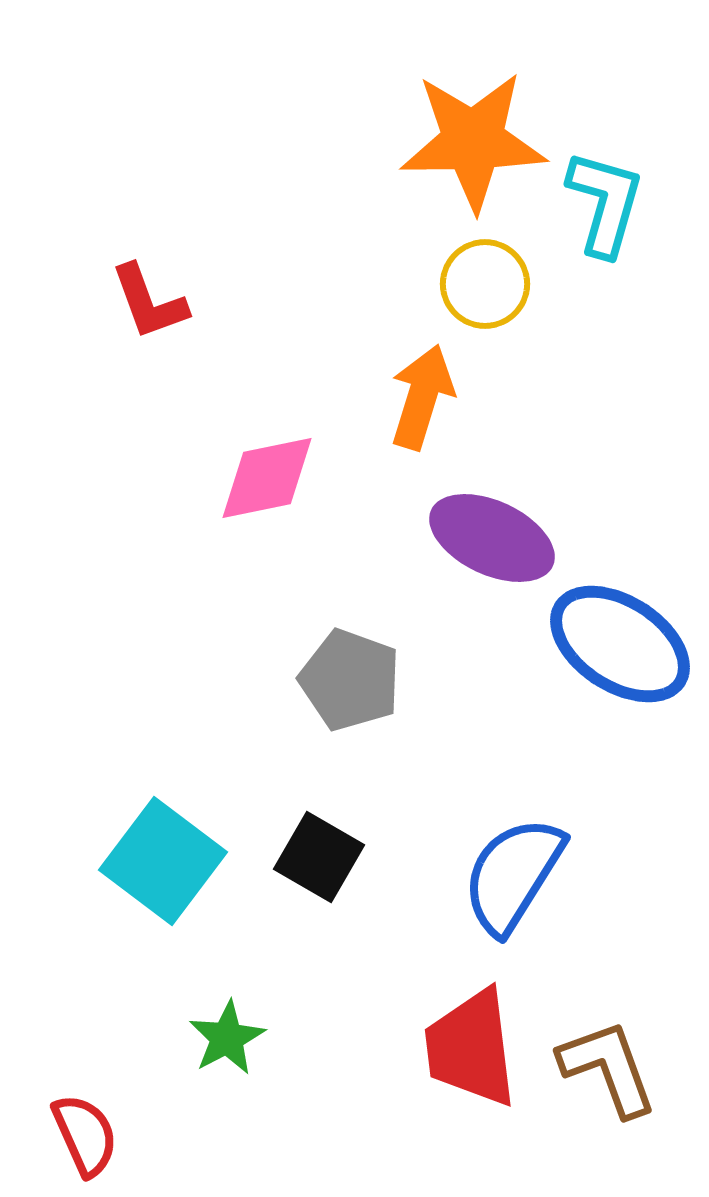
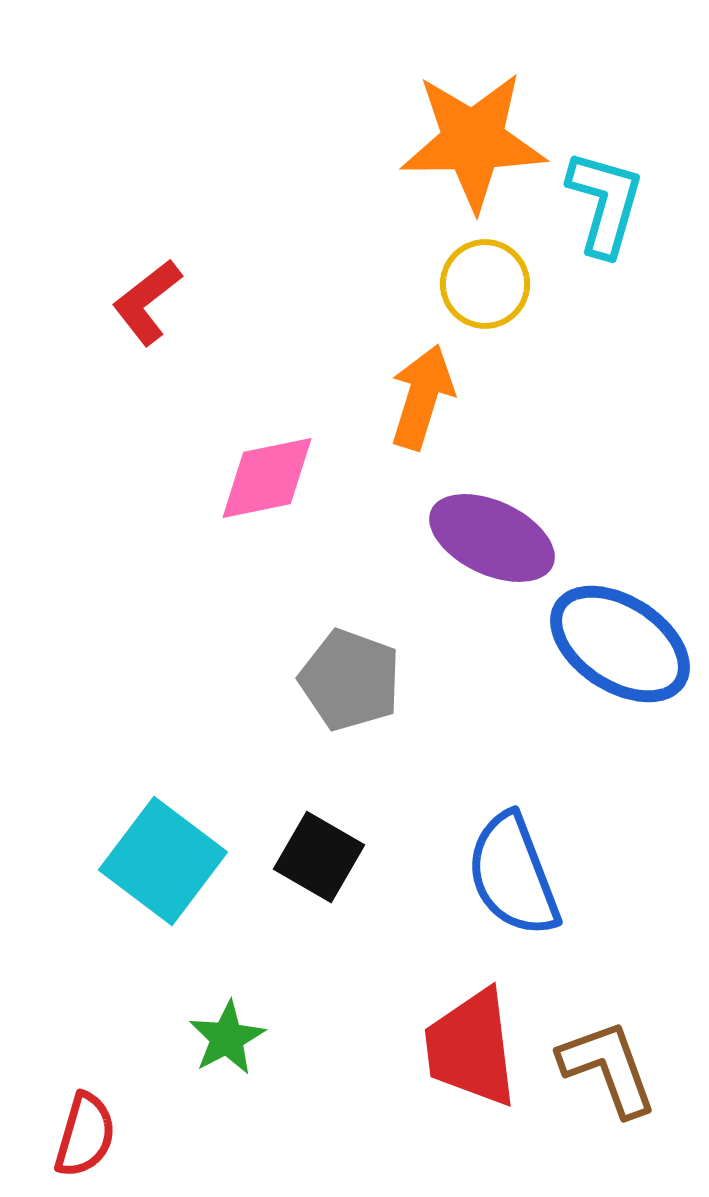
red L-shape: moved 2 px left; rotated 72 degrees clockwise
blue semicircle: rotated 53 degrees counterclockwise
red semicircle: rotated 40 degrees clockwise
